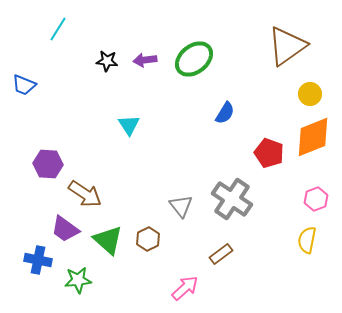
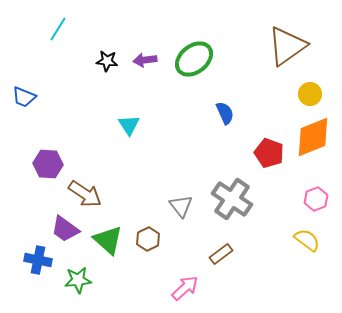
blue trapezoid: moved 12 px down
blue semicircle: rotated 55 degrees counterclockwise
yellow semicircle: rotated 116 degrees clockwise
